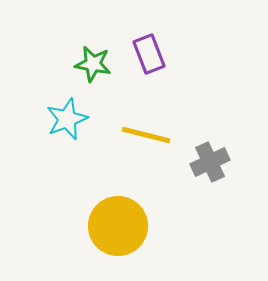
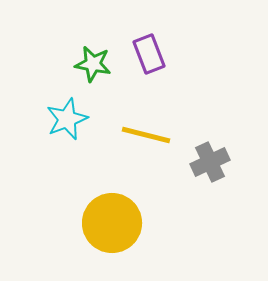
yellow circle: moved 6 px left, 3 px up
